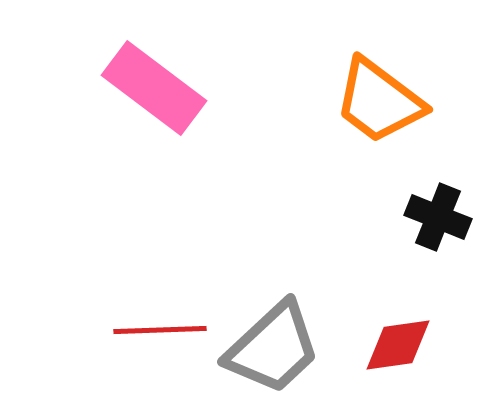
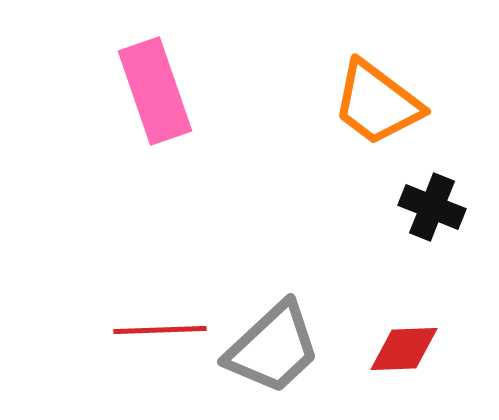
pink rectangle: moved 1 px right, 3 px down; rotated 34 degrees clockwise
orange trapezoid: moved 2 px left, 2 px down
black cross: moved 6 px left, 10 px up
red diamond: moved 6 px right, 4 px down; rotated 6 degrees clockwise
